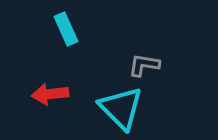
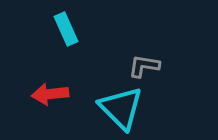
gray L-shape: moved 1 px down
